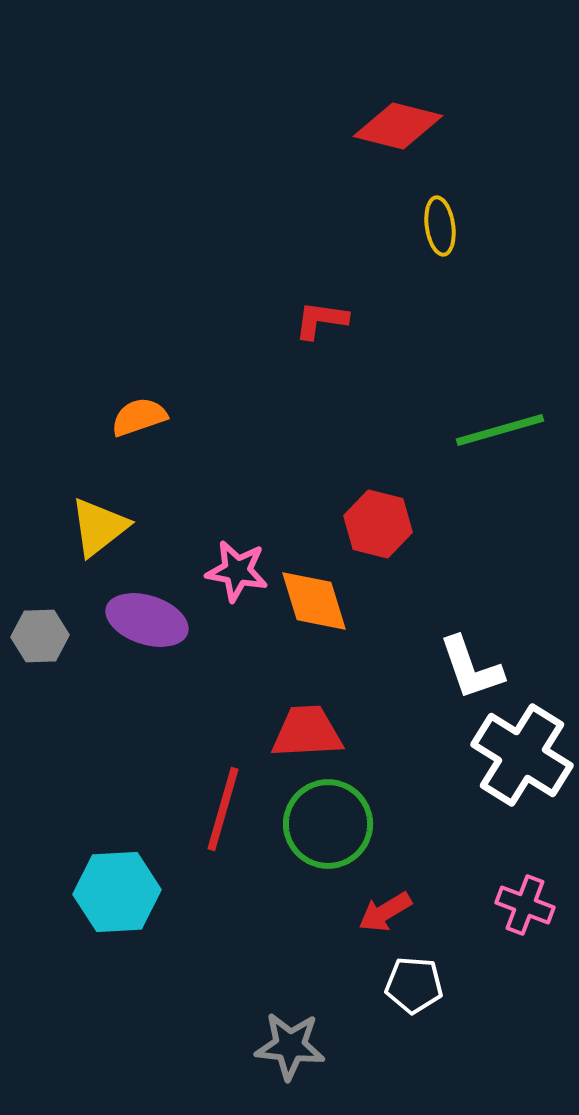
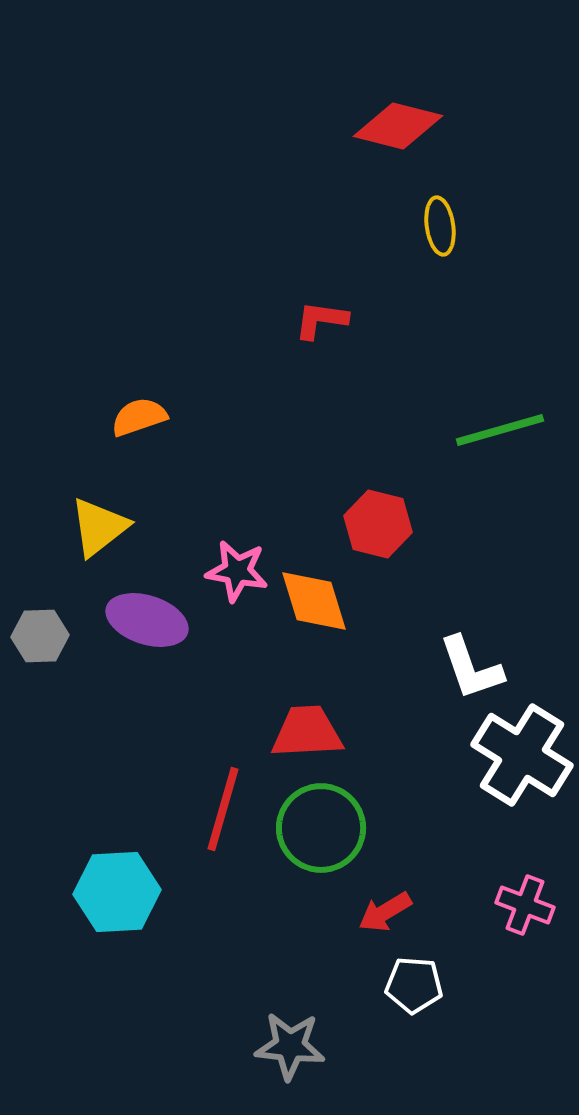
green circle: moved 7 px left, 4 px down
